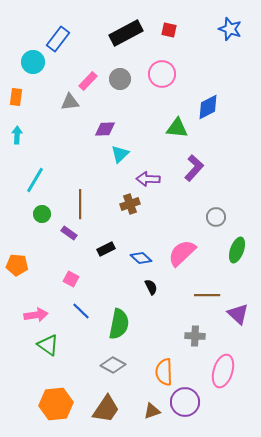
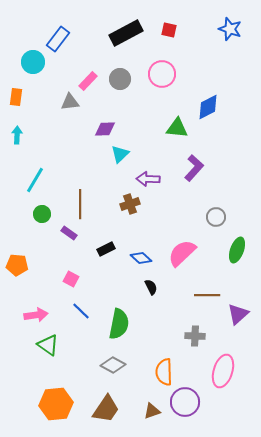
purple triangle at (238, 314): rotated 35 degrees clockwise
